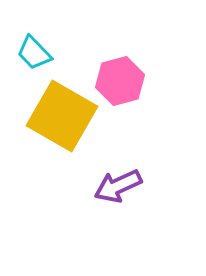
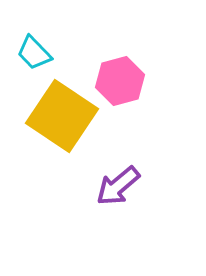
yellow square: rotated 4 degrees clockwise
purple arrow: rotated 15 degrees counterclockwise
